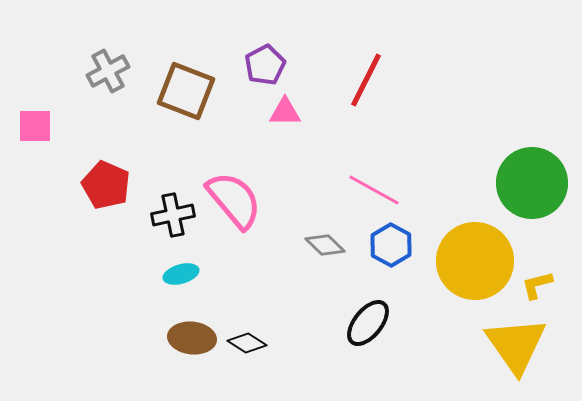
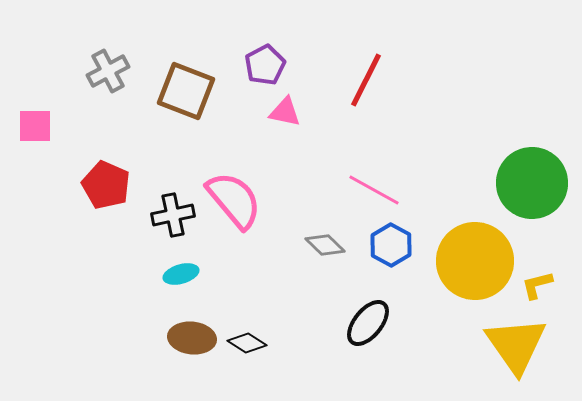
pink triangle: rotated 12 degrees clockwise
